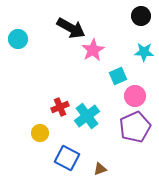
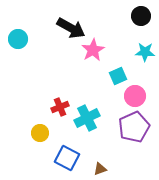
cyan star: moved 1 px right
cyan cross: moved 2 px down; rotated 10 degrees clockwise
purple pentagon: moved 1 px left
